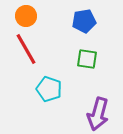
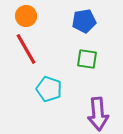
purple arrow: rotated 20 degrees counterclockwise
